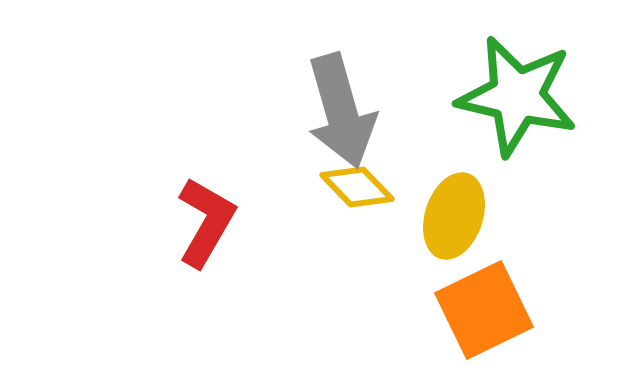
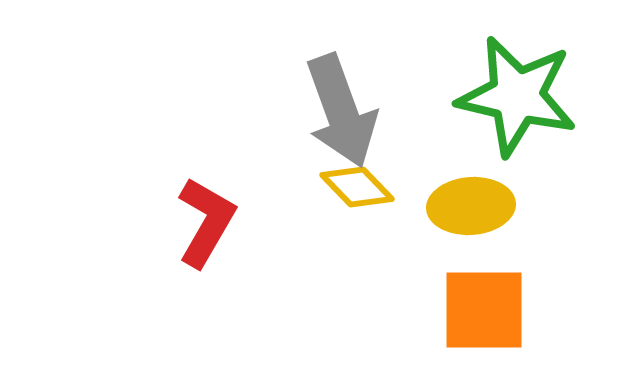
gray arrow: rotated 4 degrees counterclockwise
yellow ellipse: moved 17 px right, 10 px up; rotated 68 degrees clockwise
orange square: rotated 26 degrees clockwise
